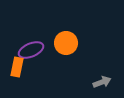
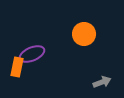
orange circle: moved 18 px right, 9 px up
purple ellipse: moved 1 px right, 4 px down
